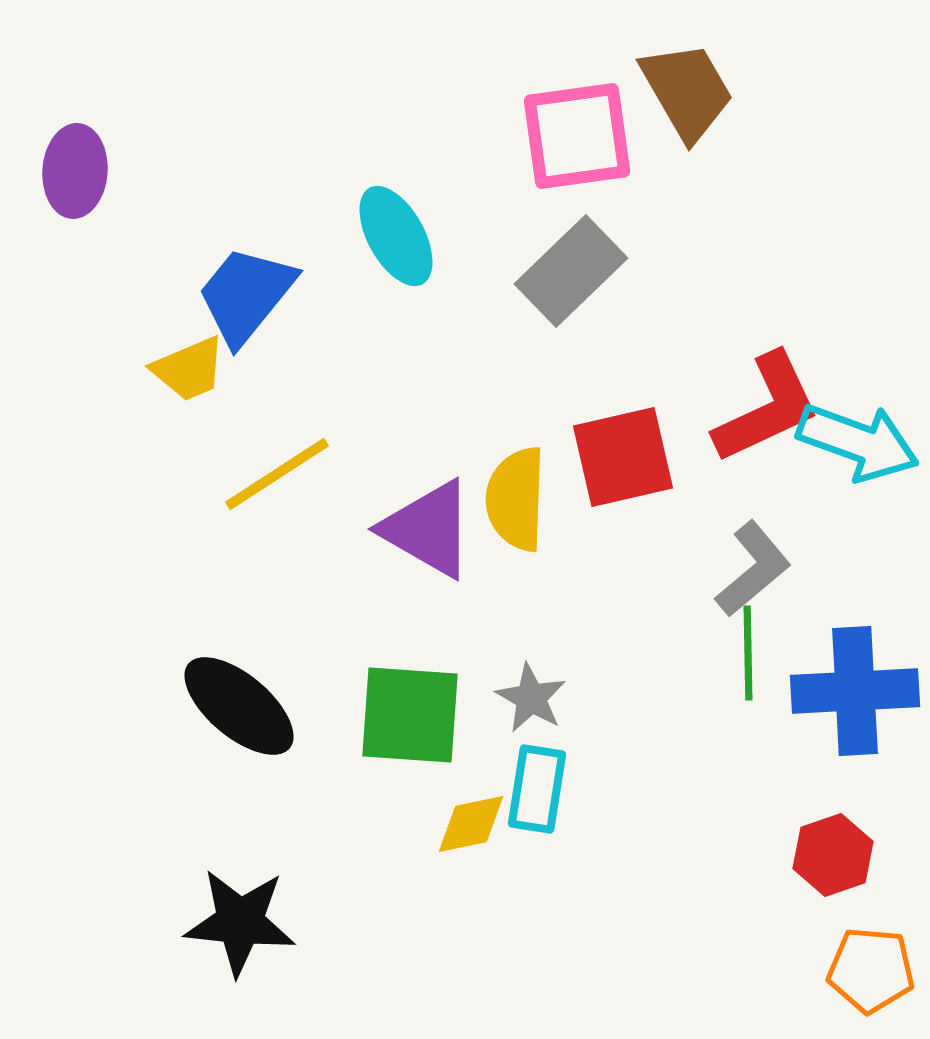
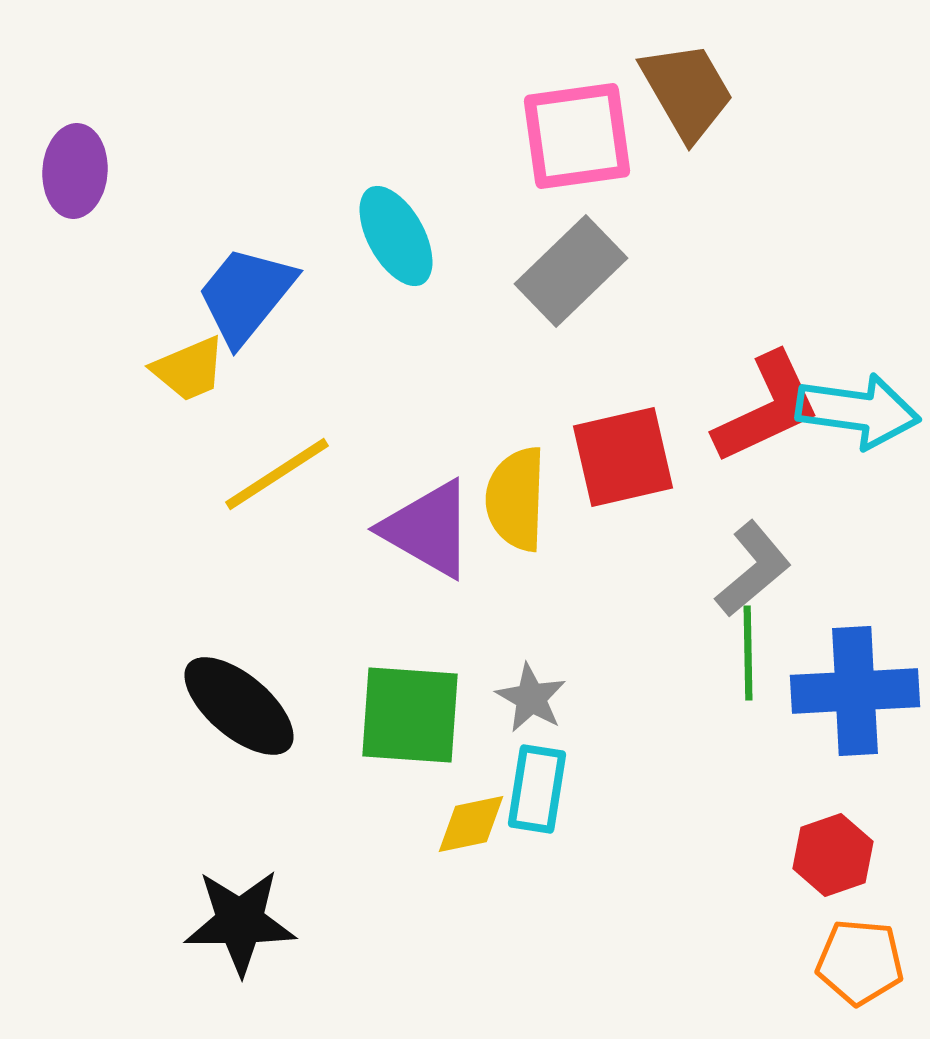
cyan arrow: moved 31 px up; rotated 12 degrees counterclockwise
black star: rotated 6 degrees counterclockwise
orange pentagon: moved 11 px left, 8 px up
